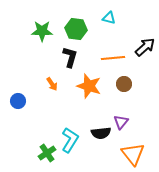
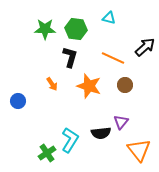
green star: moved 3 px right, 2 px up
orange line: rotated 30 degrees clockwise
brown circle: moved 1 px right, 1 px down
orange triangle: moved 6 px right, 4 px up
